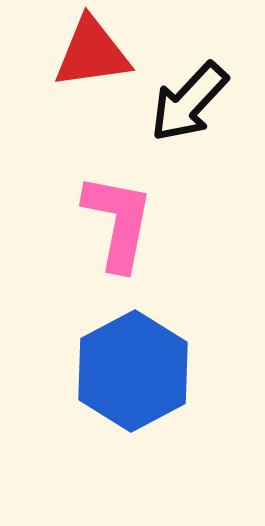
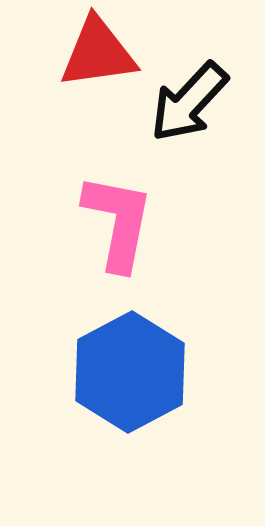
red triangle: moved 6 px right
blue hexagon: moved 3 px left, 1 px down
